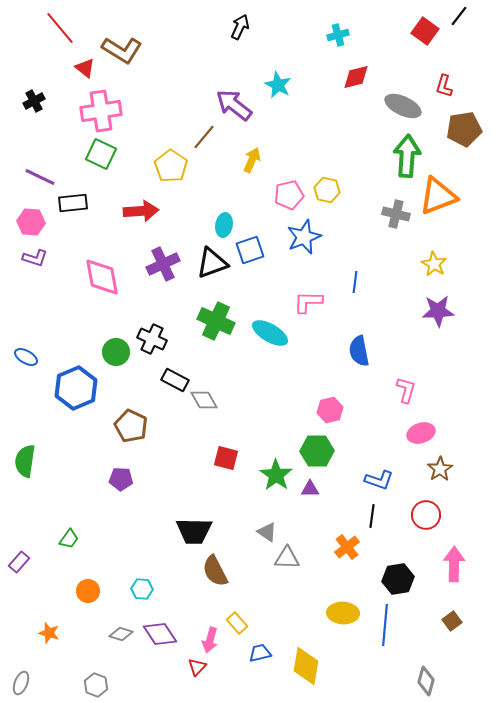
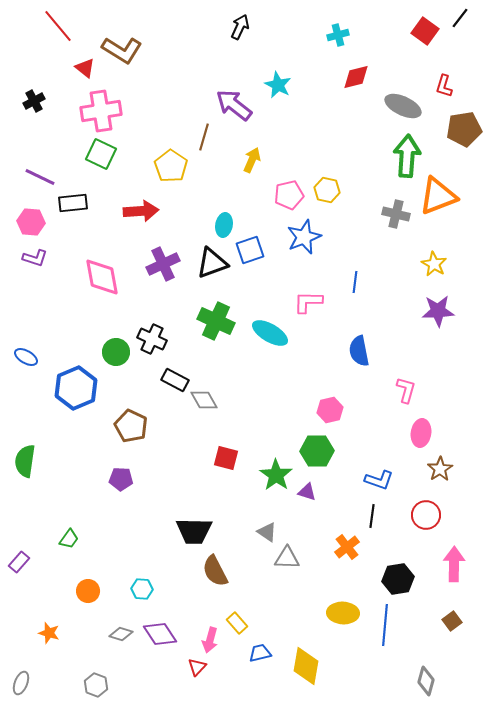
black line at (459, 16): moved 1 px right, 2 px down
red line at (60, 28): moved 2 px left, 2 px up
brown line at (204, 137): rotated 24 degrees counterclockwise
pink ellipse at (421, 433): rotated 64 degrees counterclockwise
purple triangle at (310, 489): moved 3 px left, 3 px down; rotated 18 degrees clockwise
